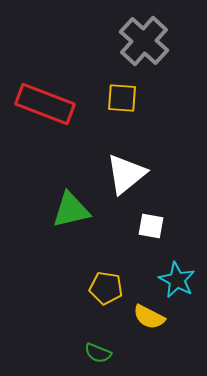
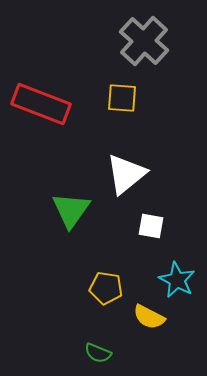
red rectangle: moved 4 px left
green triangle: rotated 42 degrees counterclockwise
